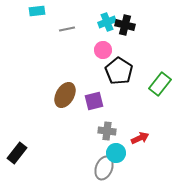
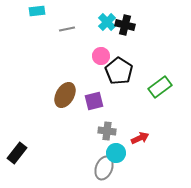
cyan cross: rotated 24 degrees counterclockwise
pink circle: moved 2 px left, 6 px down
green rectangle: moved 3 px down; rotated 15 degrees clockwise
